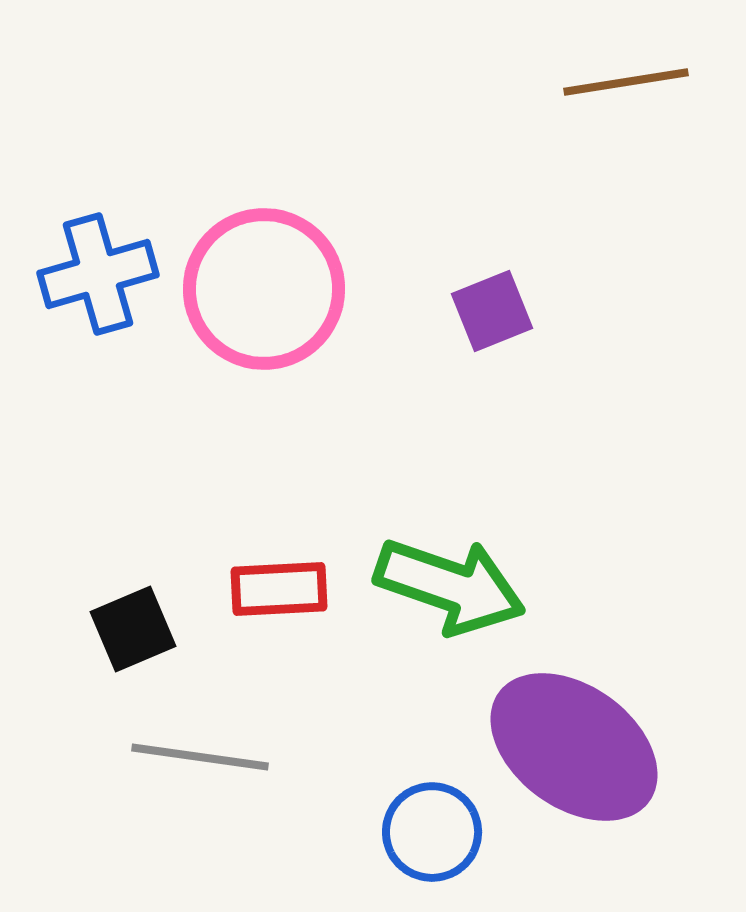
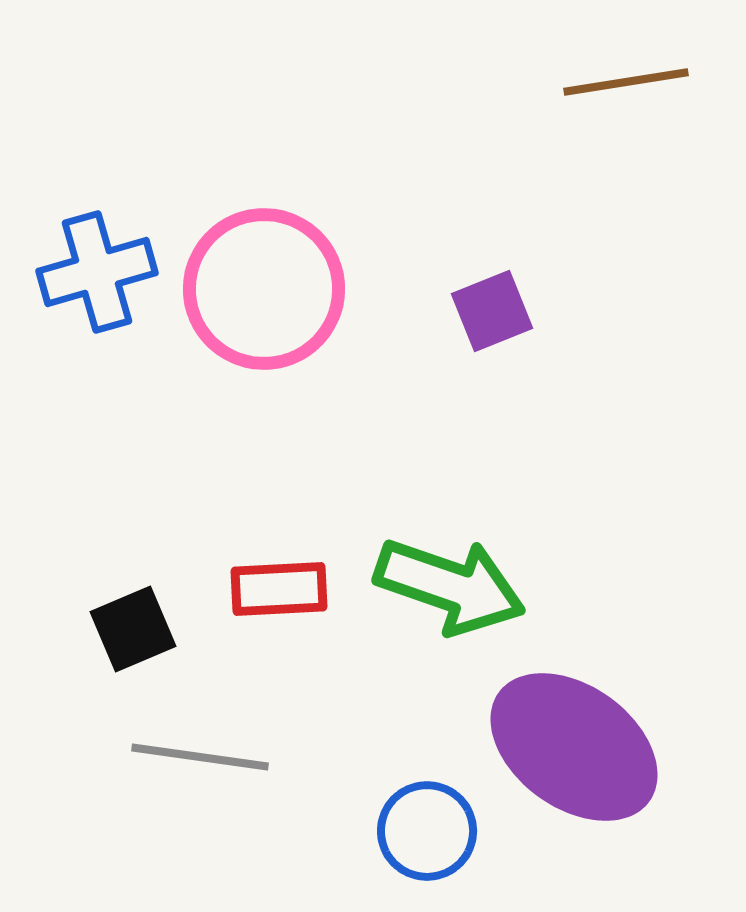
blue cross: moved 1 px left, 2 px up
blue circle: moved 5 px left, 1 px up
